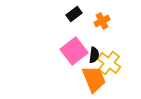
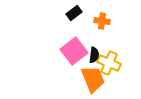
black rectangle: moved 1 px up
orange cross: rotated 35 degrees clockwise
yellow cross: rotated 15 degrees counterclockwise
orange trapezoid: moved 1 px left
